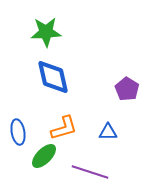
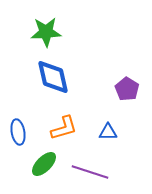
green ellipse: moved 8 px down
